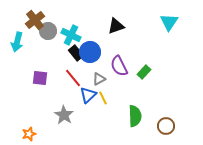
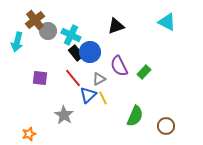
cyan triangle: moved 2 px left; rotated 36 degrees counterclockwise
green semicircle: rotated 25 degrees clockwise
